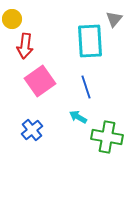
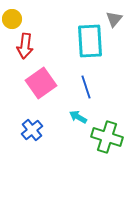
pink square: moved 1 px right, 2 px down
green cross: rotated 8 degrees clockwise
